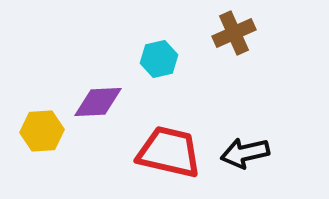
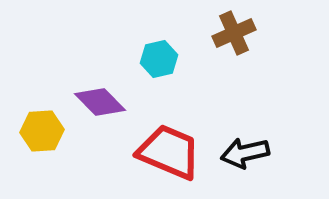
purple diamond: moved 2 px right; rotated 48 degrees clockwise
red trapezoid: rotated 10 degrees clockwise
